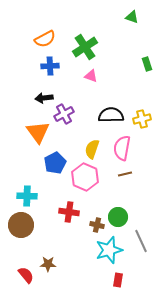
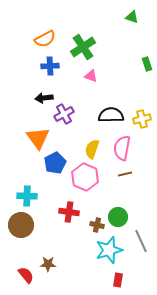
green cross: moved 2 px left
orange triangle: moved 6 px down
